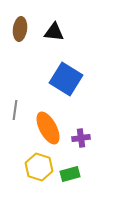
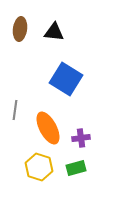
green rectangle: moved 6 px right, 6 px up
